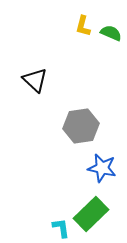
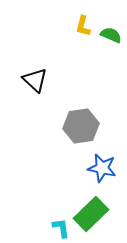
green semicircle: moved 2 px down
